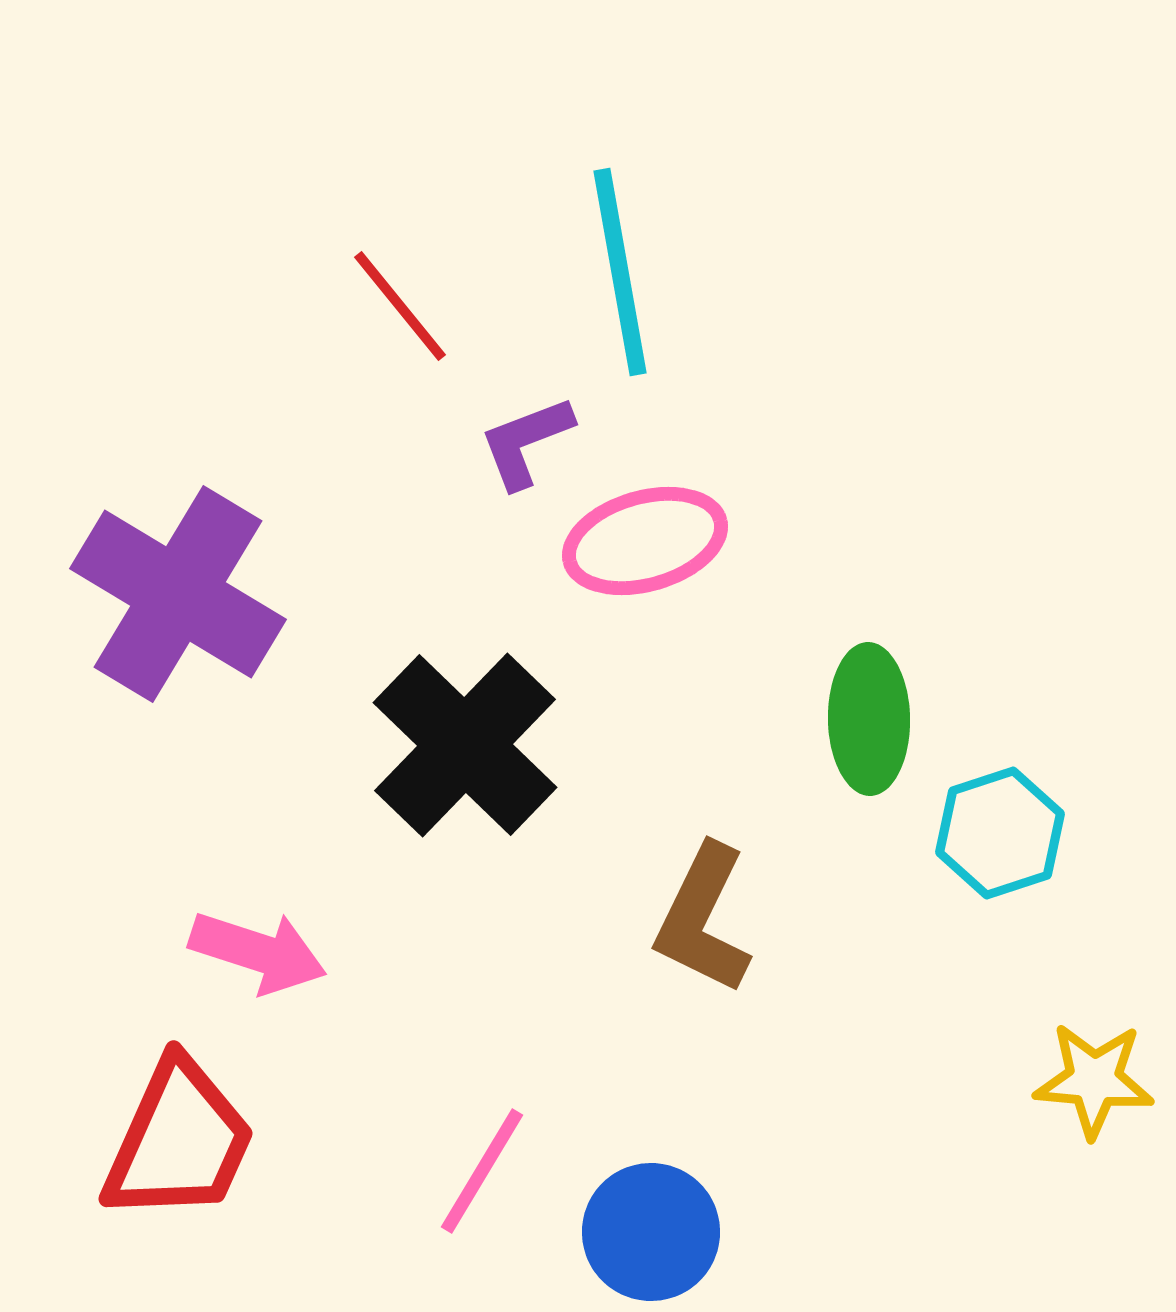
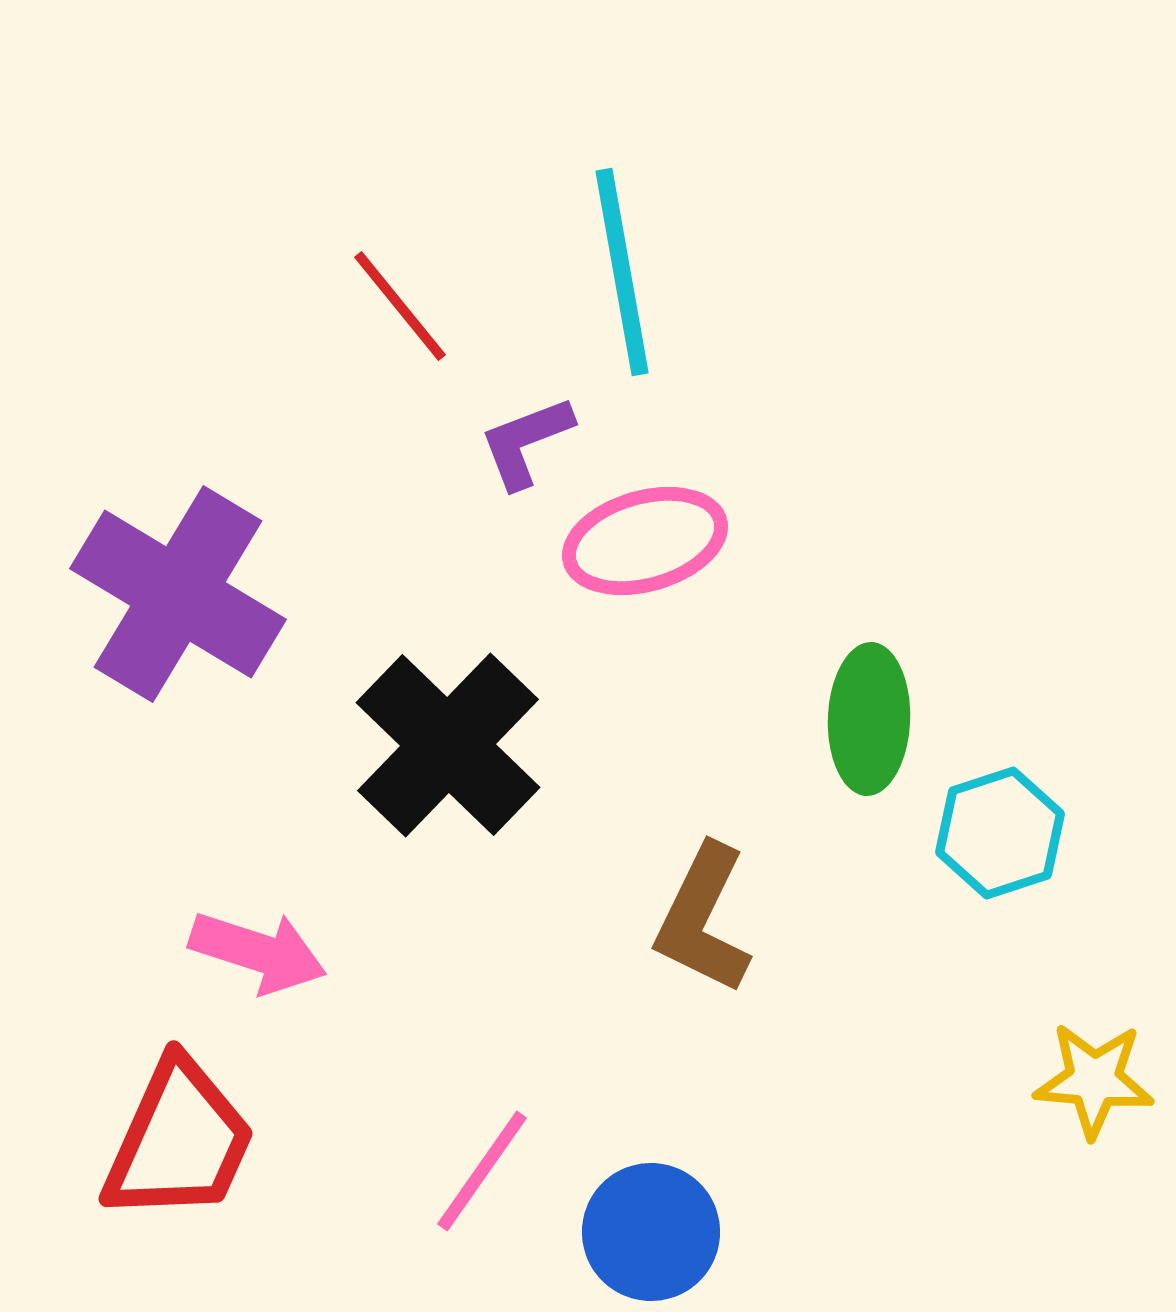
cyan line: moved 2 px right
green ellipse: rotated 3 degrees clockwise
black cross: moved 17 px left
pink line: rotated 4 degrees clockwise
